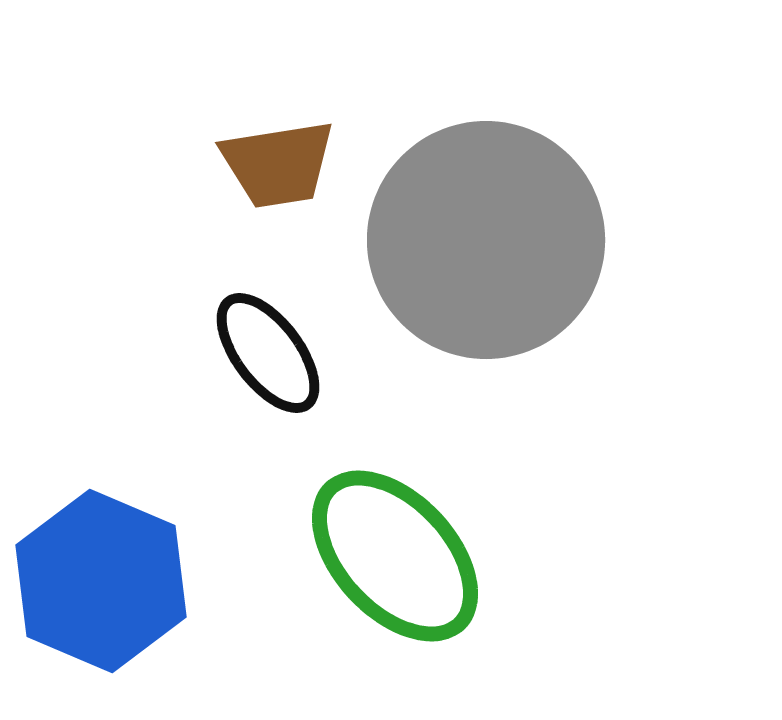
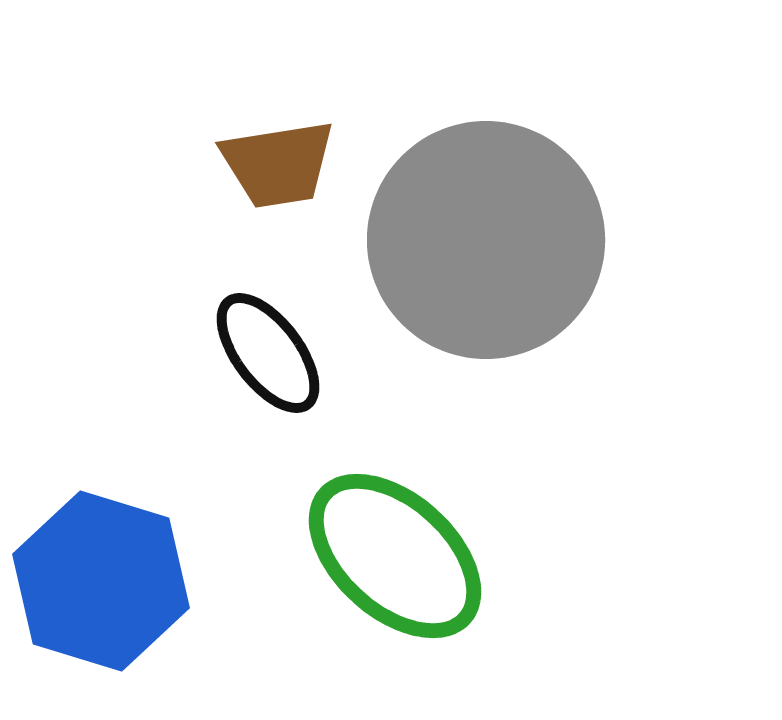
green ellipse: rotated 5 degrees counterclockwise
blue hexagon: rotated 6 degrees counterclockwise
